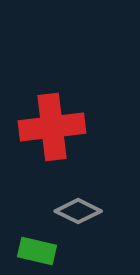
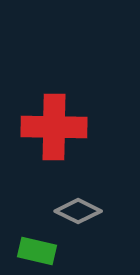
red cross: moved 2 px right; rotated 8 degrees clockwise
